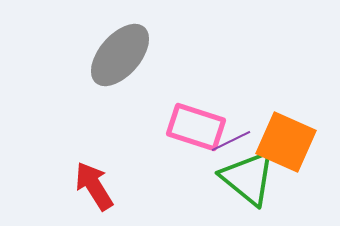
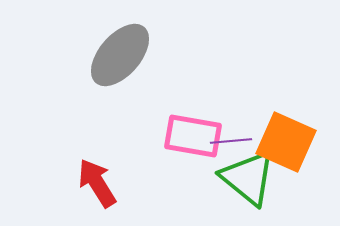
pink rectangle: moved 3 px left, 9 px down; rotated 8 degrees counterclockwise
purple line: rotated 21 degrees clockwise
red arrow: moved 3 px right, 3 px up
